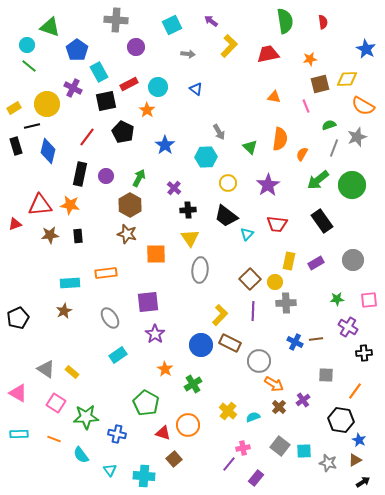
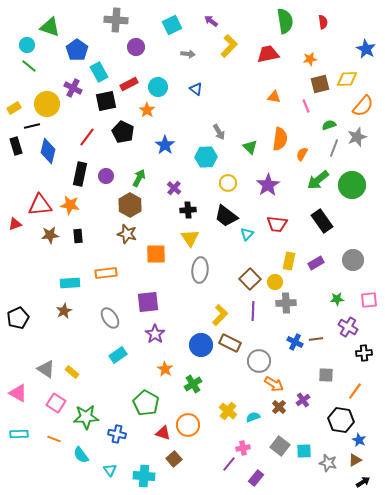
orange semicircle at (363, 106): rotated 80 degrees counterclockwise
